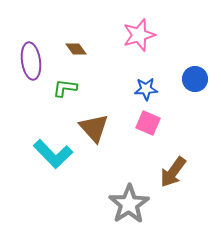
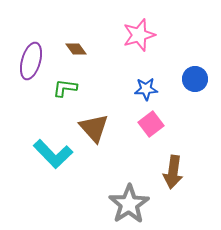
purple ellipse: rotated 24 degrees clockwise
pink square: moved 3 px right, 1 px down; rotated 30 degrees clockwise
brown arrow: rotated 28 degrees counterclockwise
